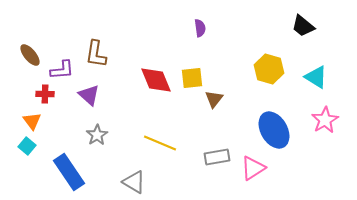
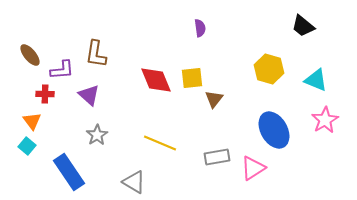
cyan triangle: moved 3 px down; rotated 10 degrees counterclockwise
